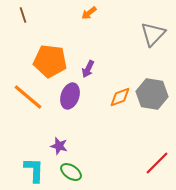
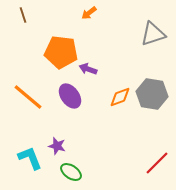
gray triangle: rotated 28 degrees clockwise
orange pentagon: moved 11 px right, 9 px up
purple arrow: rotated 84 degrees clockwise
purple ellipse: rotated 55 degrees counterclockwise
purple star: moved 2 px left
cyan L-shape: moved 4 px left, 12 px up; rotated 24 degrees counterclockwise
